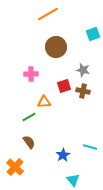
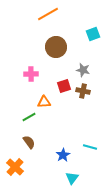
cyan triangle: moved 1 px left, 2 px up; rotated 16 degrees clockwise
